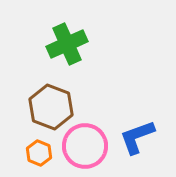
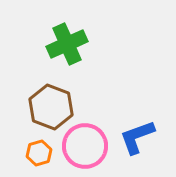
orange hexagon: rotated 20 degrees clockwise
